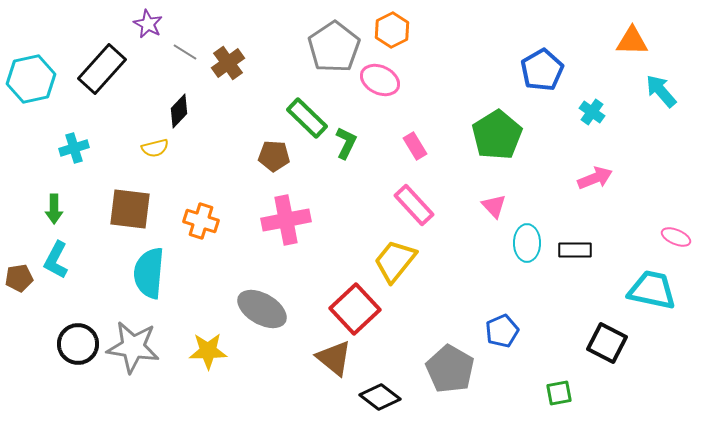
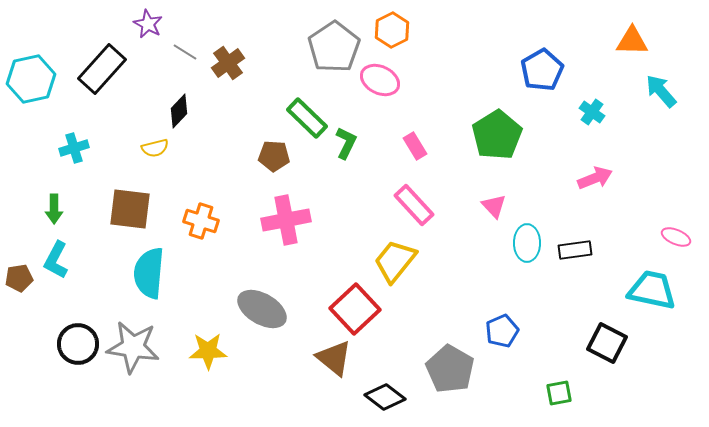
black rectangle at (575, 250): rotated 8 degrees counterclockwise
black diamond at (380, 397): moved 5 px right
